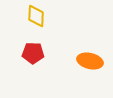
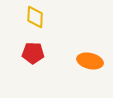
yellow diamond: moved 1 px left, 1 px down
